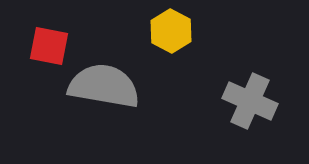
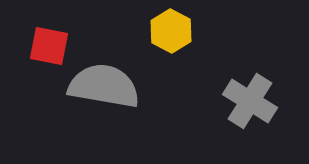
gray cross: rotated 8 degrees clockwise
